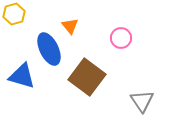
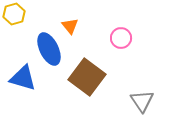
blue triangle: moved 1 px right, 2 px down
